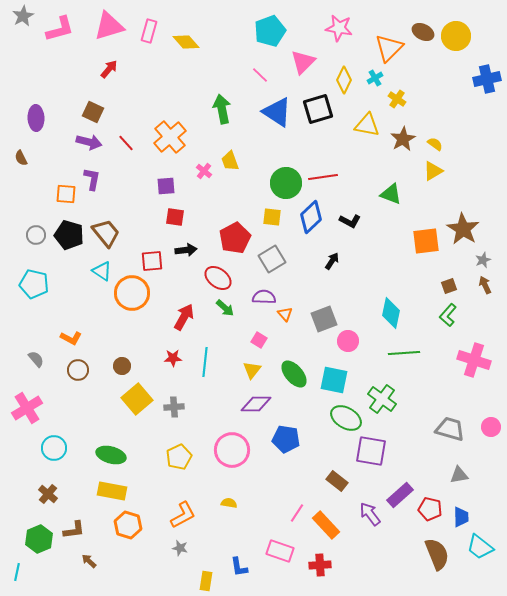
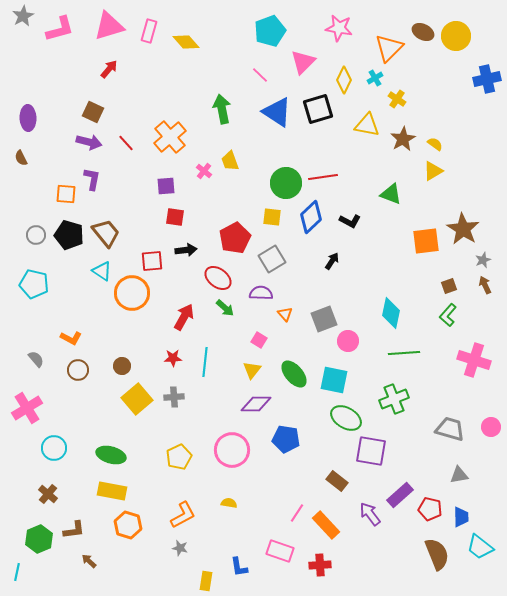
purple ellipse at (36, 118): moved 8 px left
purple semicircle at (264, 297): moved 3 px left, 4 px up
green cross at (382, 399): moved 12 px right; rotated 32 degrees clockwise
gray cross at (174, 407): moved 10 px up
